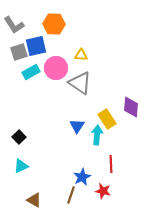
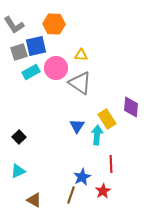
cyan triangle: moved 3 px left, 5 px down
red star: rotated 28 degrees clockwise
